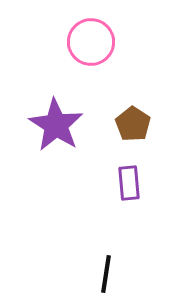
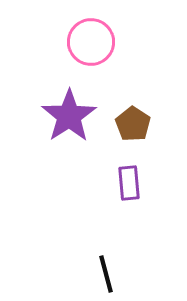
purple star: moved 13 px right, 9 px up; rotated 6 degrees clockwise
black line: rotated 24 degrees counterclockwise
